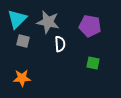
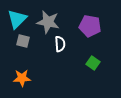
green square: rotated 24 degrees clockwise
